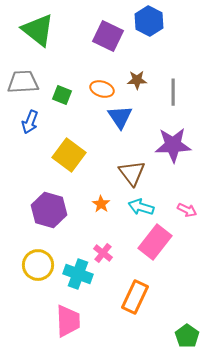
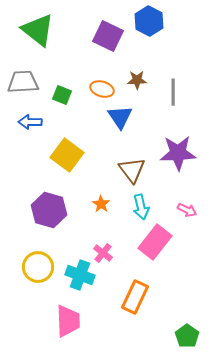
blue arrow: rotated 70 degrees clockwise
purple star: moved 5 px right, 8 px down
yellow square: moved 2 px left
brown triangle: moved 3 px up
cyan arrow: rotated 120 degrees counterclockwise
yellow circle: moved 2 px down
cyan cross: moved 2 px right, 1 px down
